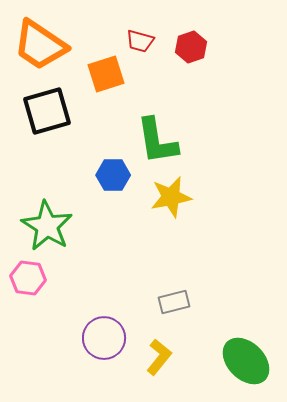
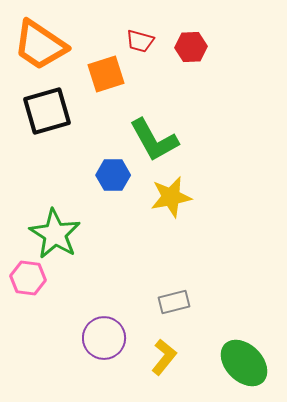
red hexagon: rotated 16 degrees clockwise
green L-shape: moved 3 px left, 1 px up; rotated 20 degrees counterclockwise
green star: moved 8 px right, 8 px down
yellow L-shape: moved 5 px right
green ellipse: moved 2 px left, 2 px down
